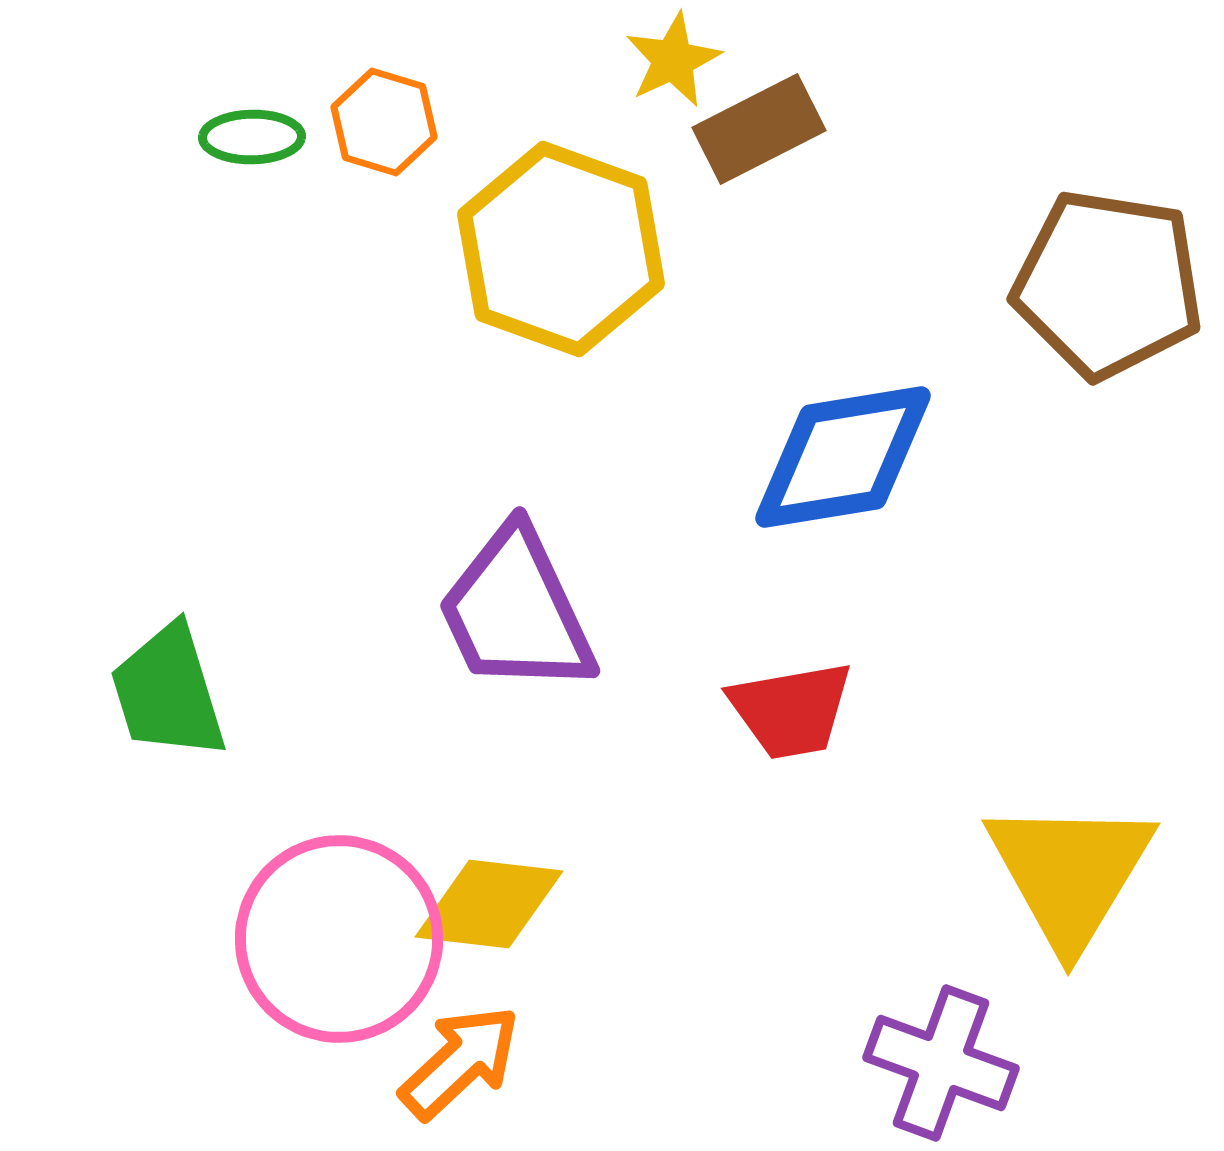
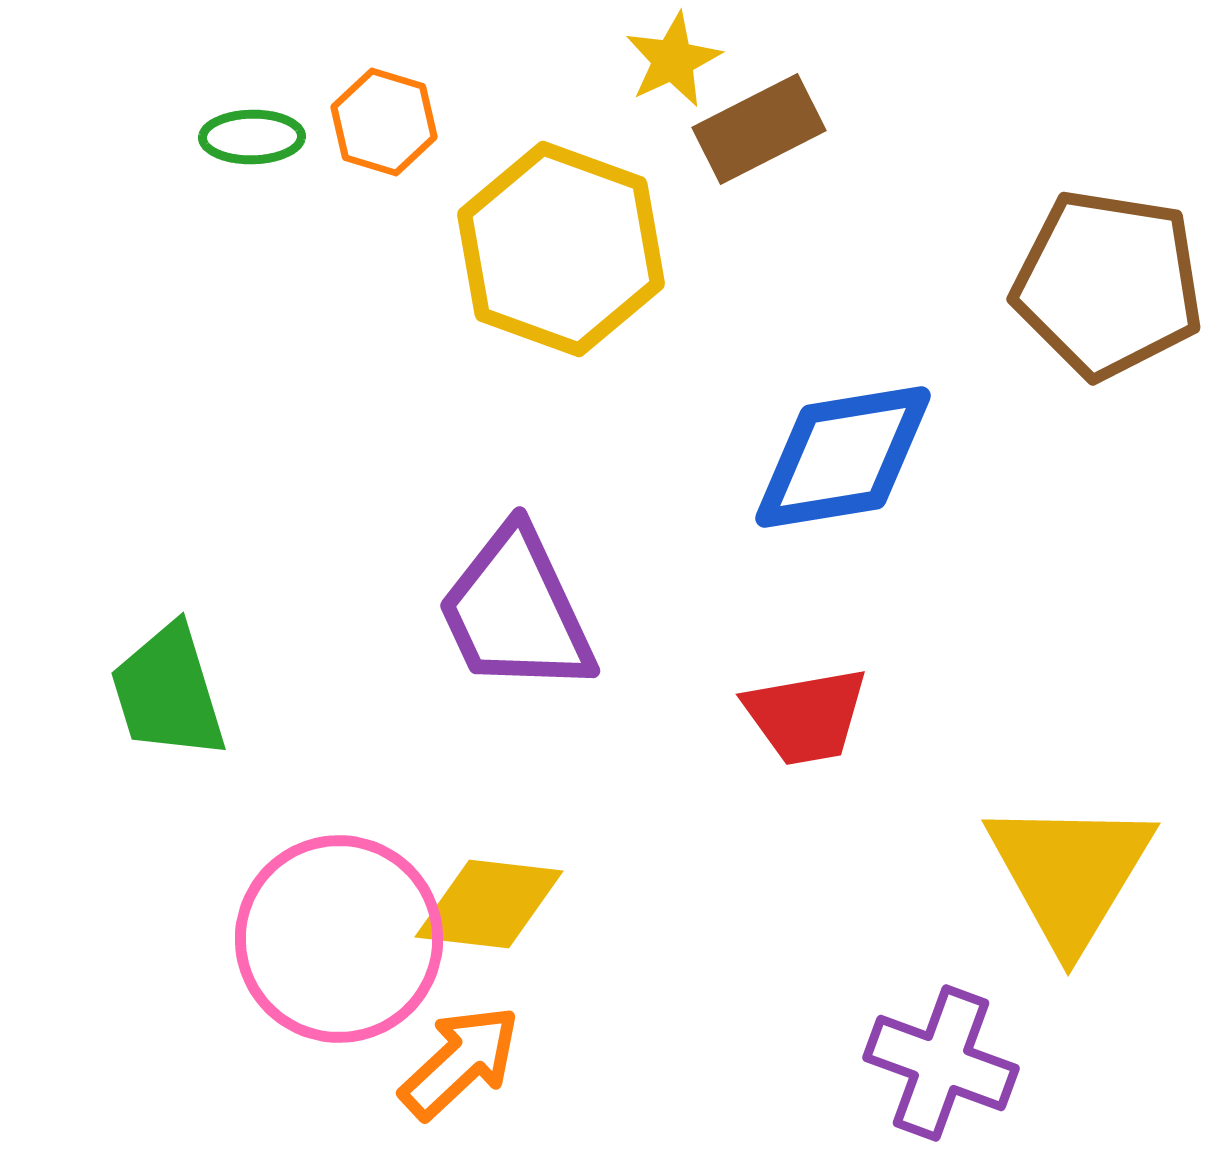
red trapezoid: moved 15 px right, 6 px down
